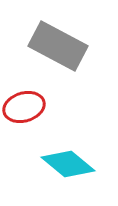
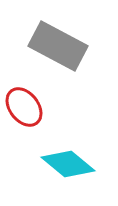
red ellipse: rotated 69 degrees clockwise
